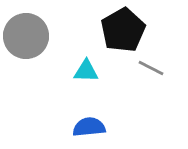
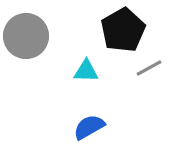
gray line: moved 2 px left; rotated 56 degrees counterclockwise
blue semicircle: rotated 24 degrees counterclockwise
